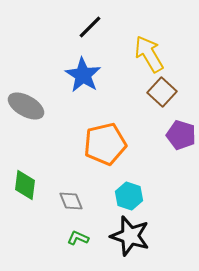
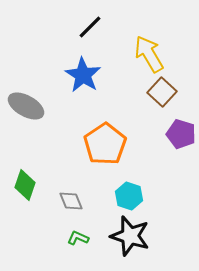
purple pentagon: moved 1 px up
orange pentagon: rotated 21 degrees counterclockwise
green diamond: rotated 12 degrees clockwise
